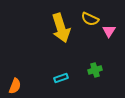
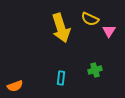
cyan rectangle: rotated 64 degrees counterclockwise
orange semicircle: rotated 49 degrees clockwise
